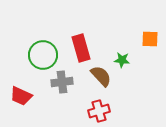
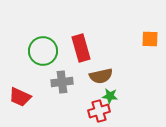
green circle: moved 4 px up
green star: moved 12 px left, 36 px down
brown semicircle: rotated 120 degrees clockwise
red trapezoid: moved 1 px left, 1 px down
